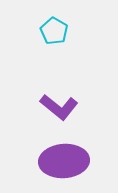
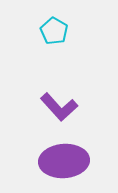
purple L-shape: rotated 9 degrees clockwise
